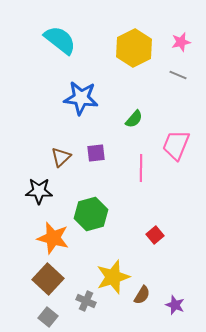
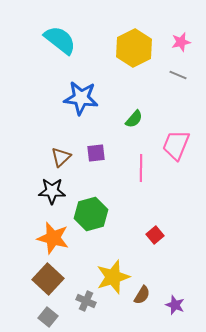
black star: moved 13 px right
